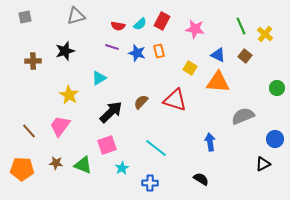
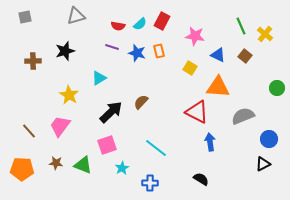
pink star: moved 7 px down
orange triangle: moved 5 px down
red triangle: moved 22 px right, 12 px down; rotated 10 degrees clockwise
blue circle: moved 6 px left
